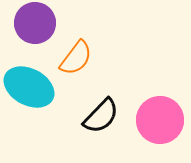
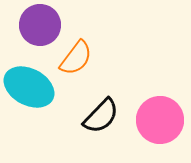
purple circle: moved 5 px right, 2 px down
